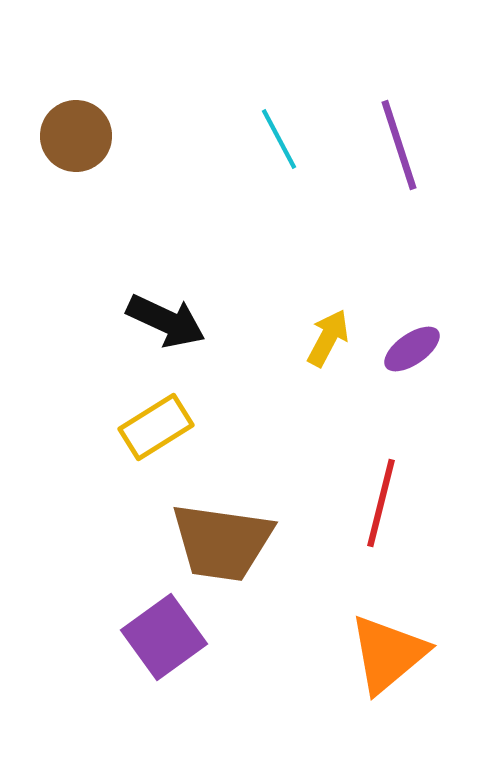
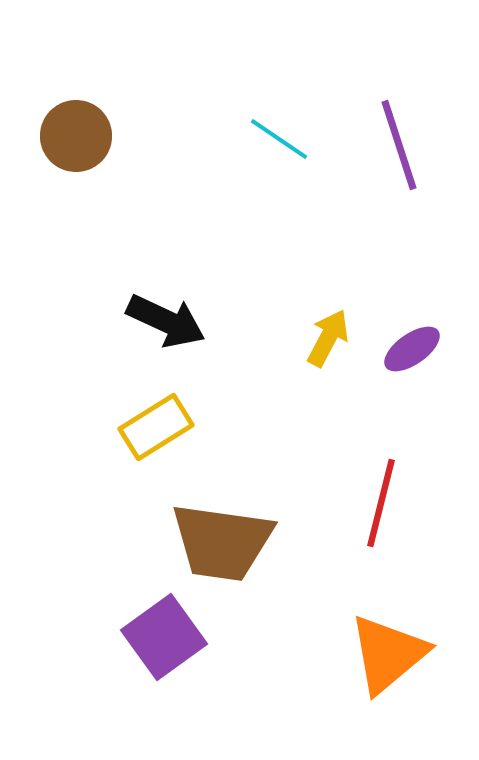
cyan line: rotated 28 degrees counterclockwise
